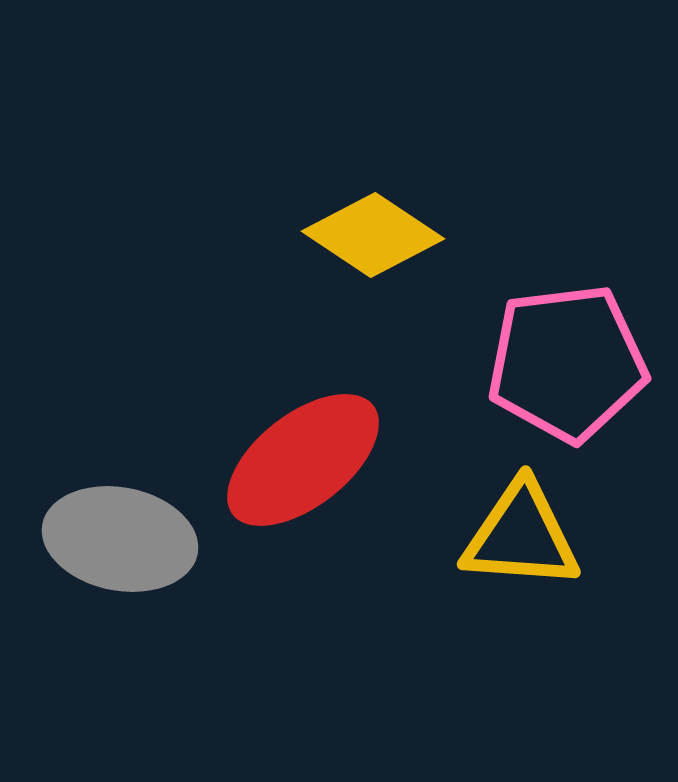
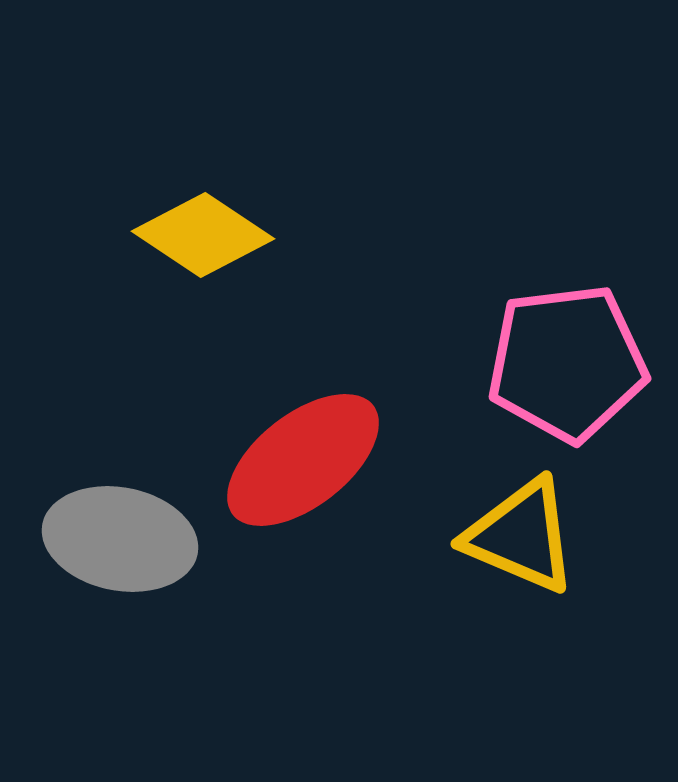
yellow diamond: moved 170 px left
yellow triangle: rotated 19 degrees clockwise
